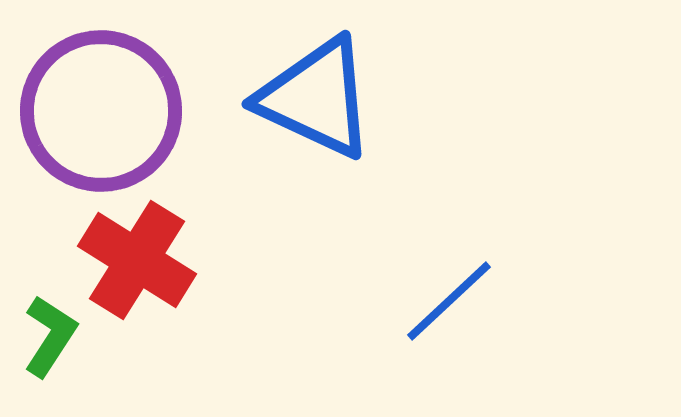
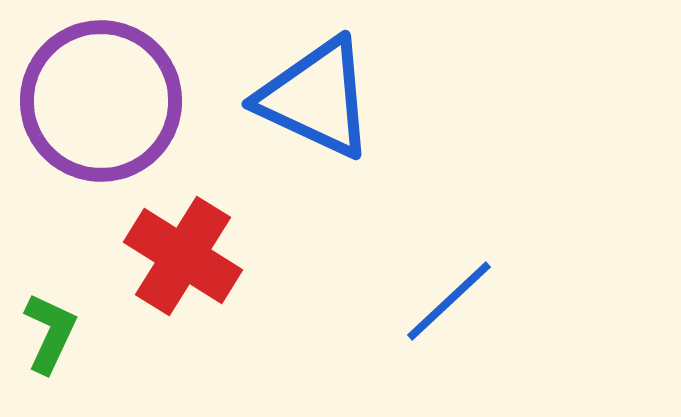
purple circle: moved 10 px up
red cross: moved 46 px right, 4 px up
green L-shape: moved 3 px up; rotated 8 degrees counterclockwise
